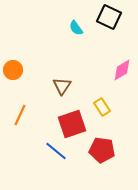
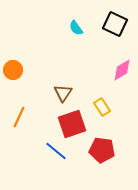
black square: moved 6 px right, 7 px down
brown triangle: moved 1 px right, 7 px down
orange line: moved 1 px left, 2 px down
